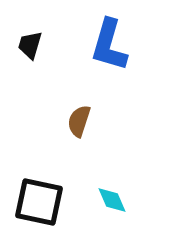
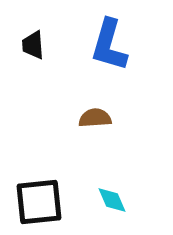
black trapezoid: moved 3 px right; rotated 20 degrees counterclockwise
brown semicircle: moved 16 px right, 3 px up; rotated 68 degrees clockwise
black square: rotated 18 degrees counterclockwise
